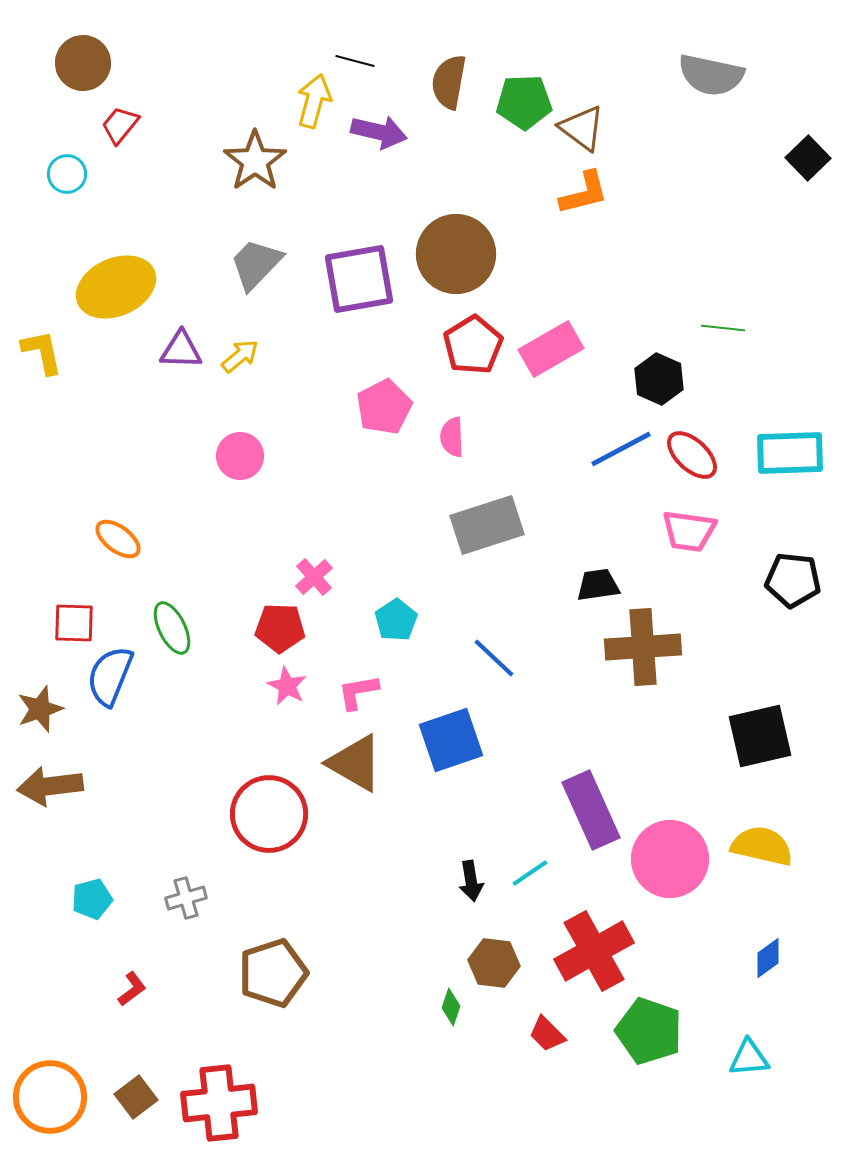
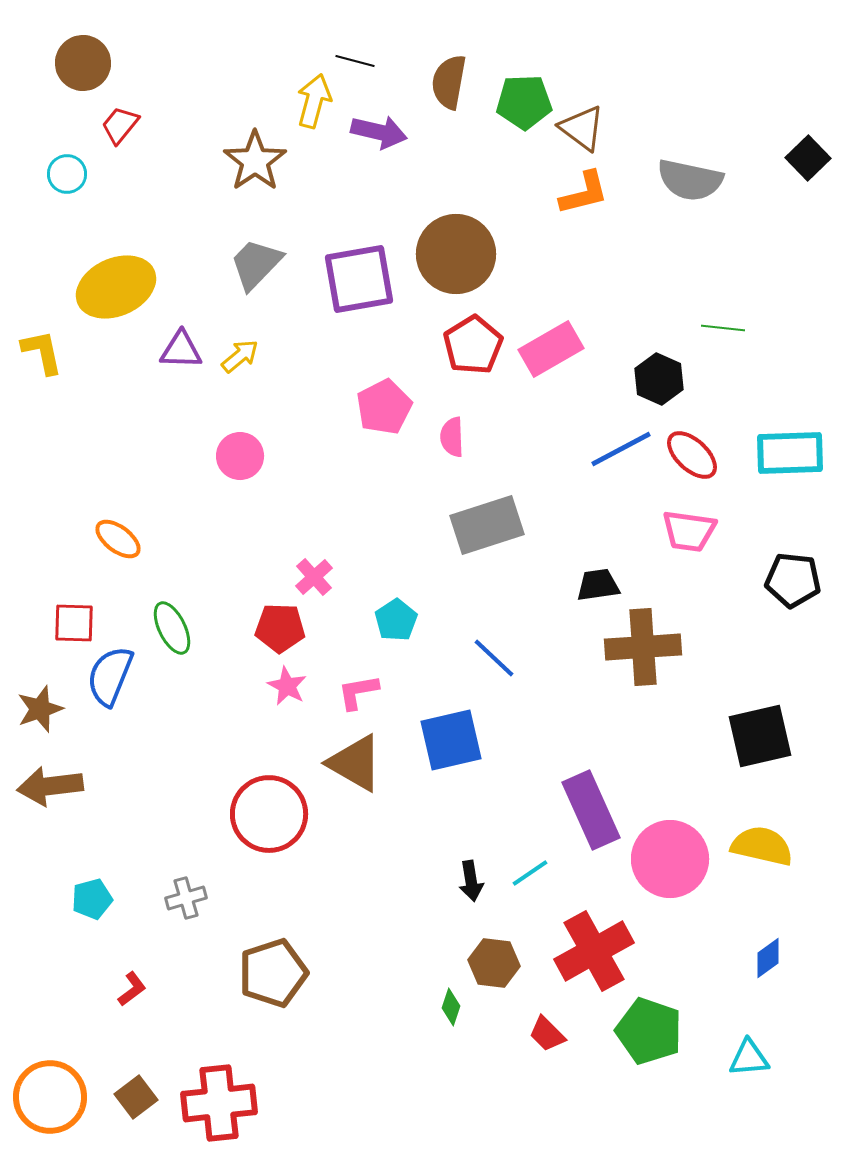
gray semicircle at (711, 75): moved 21 px left, 105 px down
blue square at (451, 740): rotated 6 degrees clockwise
